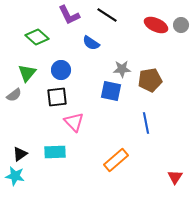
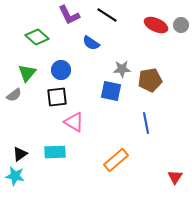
pink triangle: rotated 15 degrees counterclockwise
